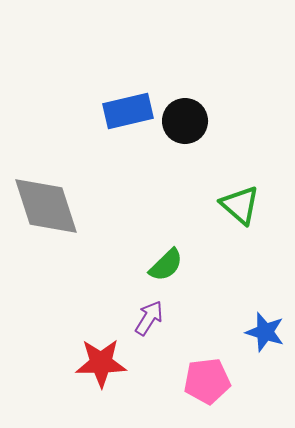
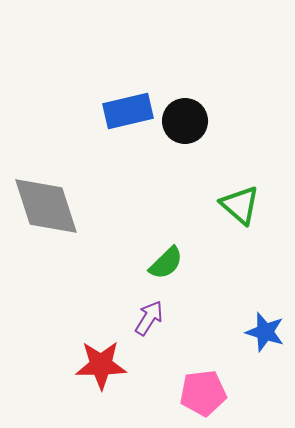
green semicircle: moved 2 px up
red star: moved 2 px down
pink pentagon: moved 4 px left, 12 px down
